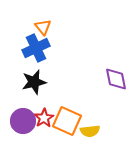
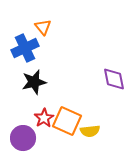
blue cross: moved 11 px left
purple diamond: moved 2 px left
purple circle: moved 17 px down
